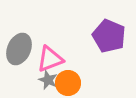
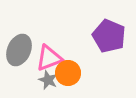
gray ellipse: moved 1 px down
pink triangle: moved 1 px left, 1 px up
orange circle: moved 10 px up
